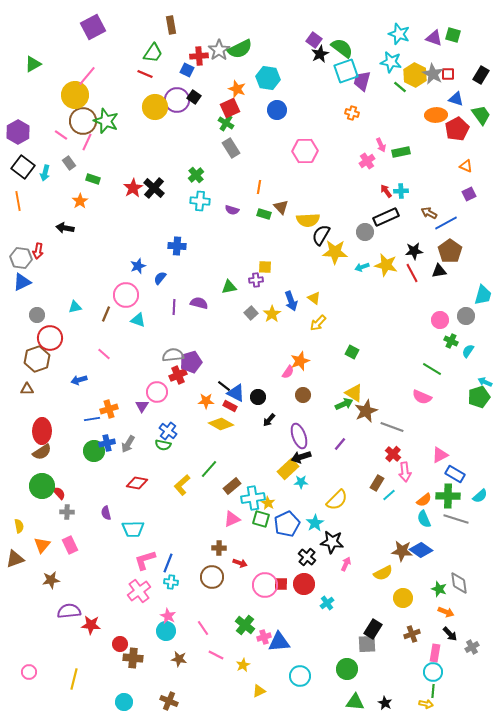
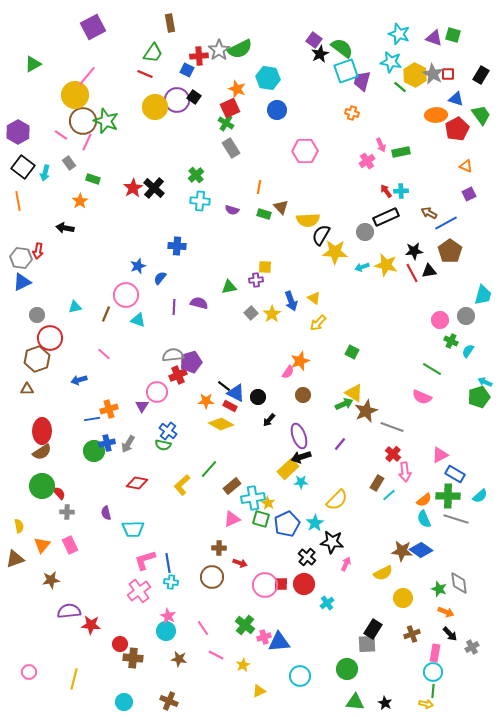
brown rectangle at (171, 25): moved 1 px left, 2 px up
black triangle at (439, 271): moved 10 px left
blue line at (168, 563): rotated 30 degrees counterclockwise
